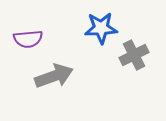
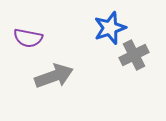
blue star: moved 9 px right; rotated 16 degrees counterclockwise
purple semicircle: moved 1 px up; rotated 16 degrees clockwise
